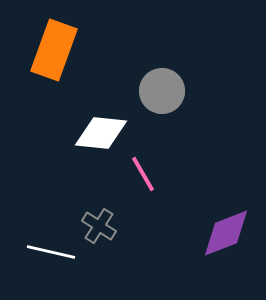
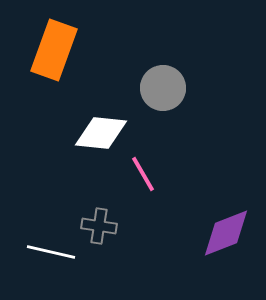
gray circle: moved 1 px right, 3 px up
gray cross: rotated 24 degrees counterclockwise
